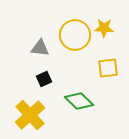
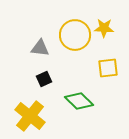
yellow cross: moved 1 px down; rotated 8 degrees counterclockwise
